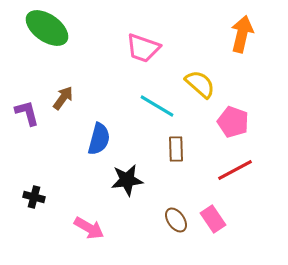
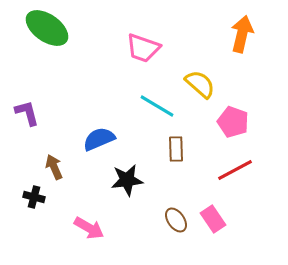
brown arrow: moved 9 px left, 69 px down; rotated 60 degrees counterclockwise
blue semicircle: rotated 128 degrees counterclockwise
